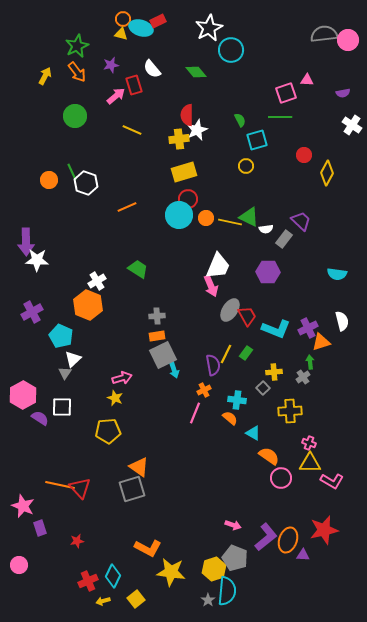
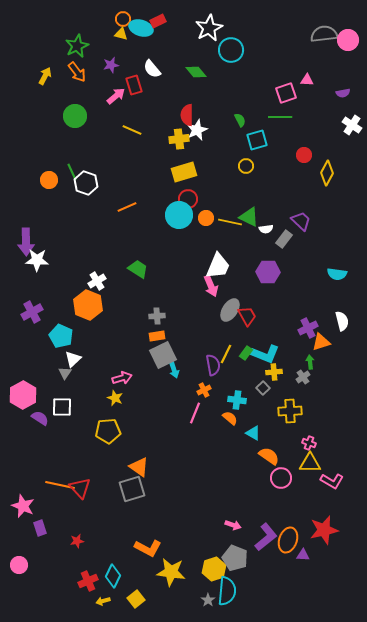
cyan L-shape at (276, 329): moved 11 px left, 25 px down
